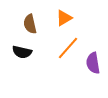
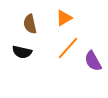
purple semicircle: moved 2 px up; rotated 20 degrees counterclockwise
